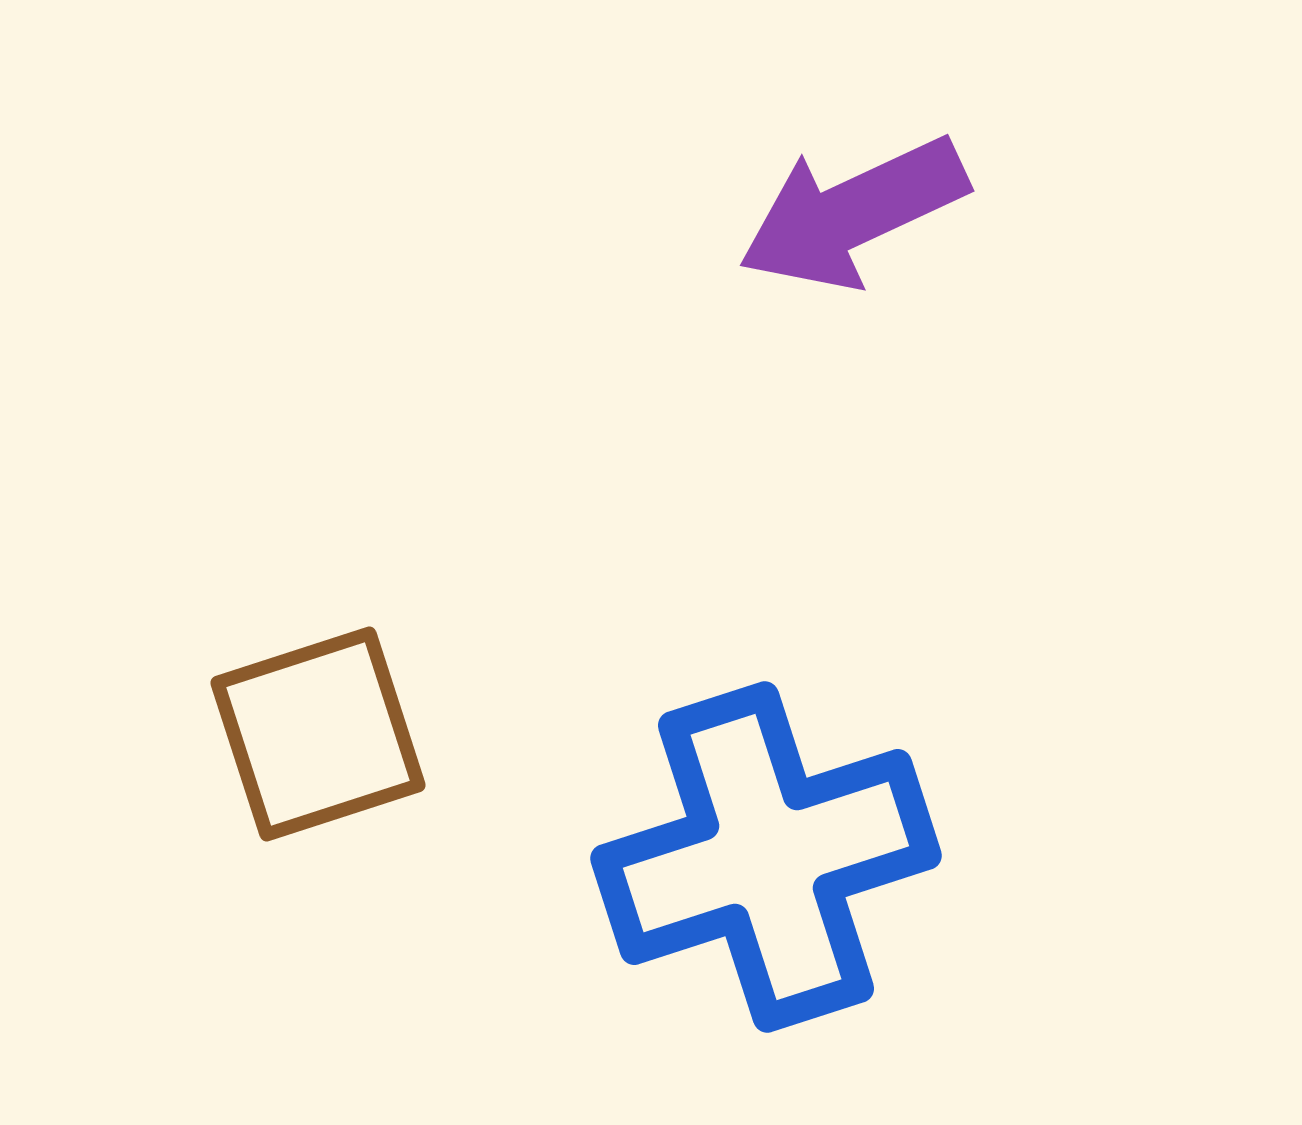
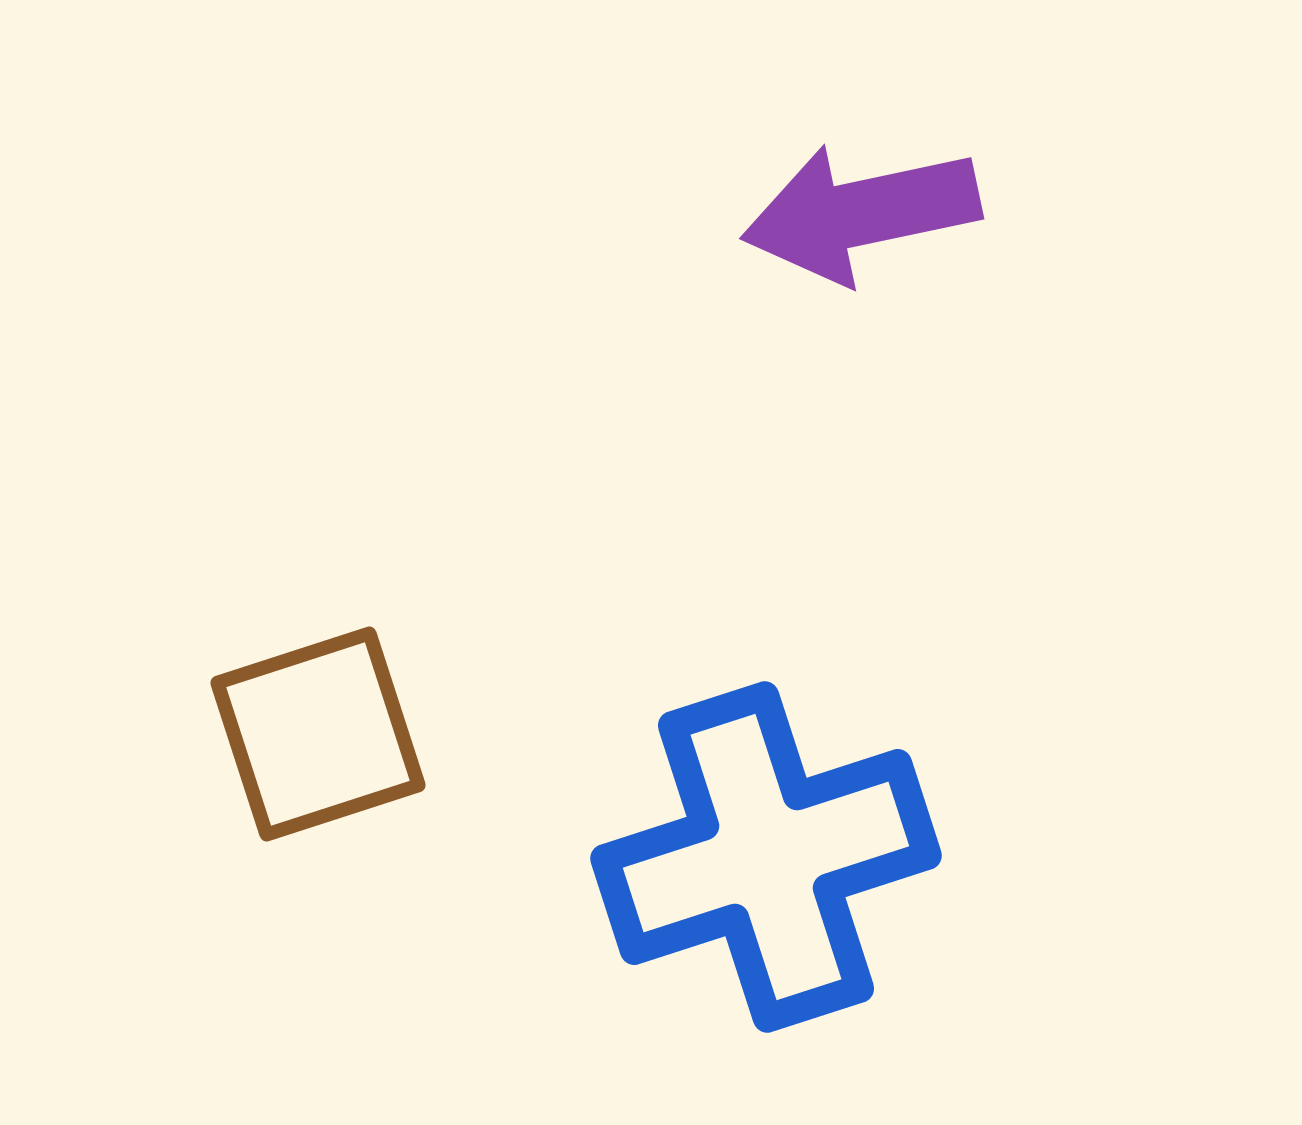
purple arrow: moved 8 px right; rotated 13 degrees clockwise
